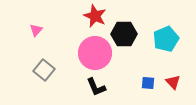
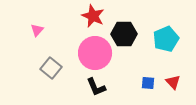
red star: moved 2 px left
pink triangle: moved 1 px right
gray square: moved 7 px right, 2 px up
